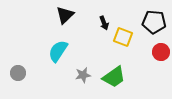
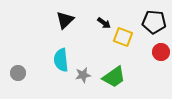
black triangle: moved 5 px down
black arrow: rotated 32 degrees counterclockwise
cyan semicircle: moved 3 px right, 9 px down; rotated 40 degrees counterclockwise
